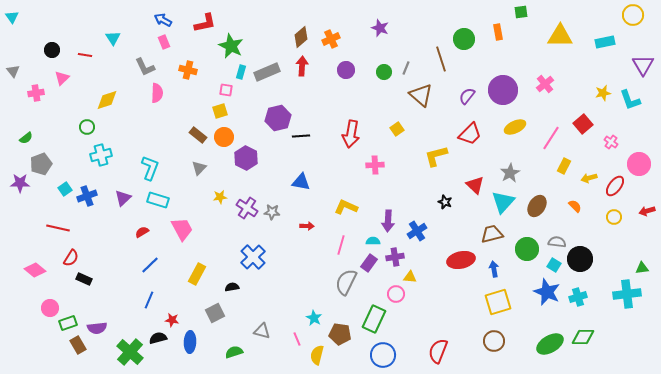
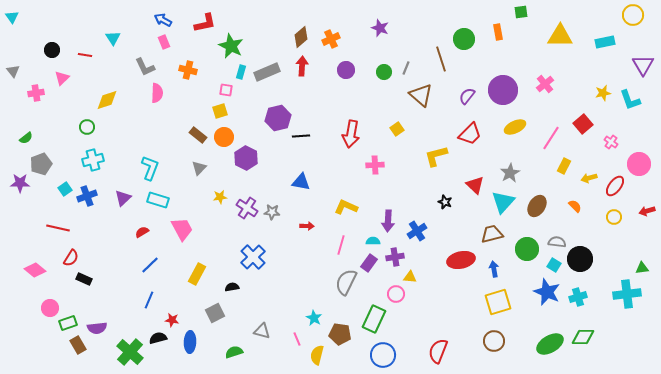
cyan cross at (101, 155): moved 8 px left, 5 px down
